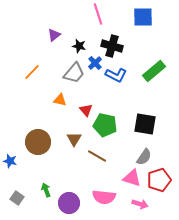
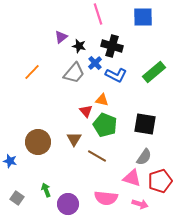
purple triangle: moved 7 px right, 2 px down
green rectangle: moved 1 px down
orange triangle: moved 42 px right
red triangle: moved 1 px down
green pentagon: rotated 10 degrees clockwise
red pentagon: moved 1 px right, 1 px down
pink semicircle: moved 2 px right, 1 px down
purple circle: moved 1 px left, 1 px down
